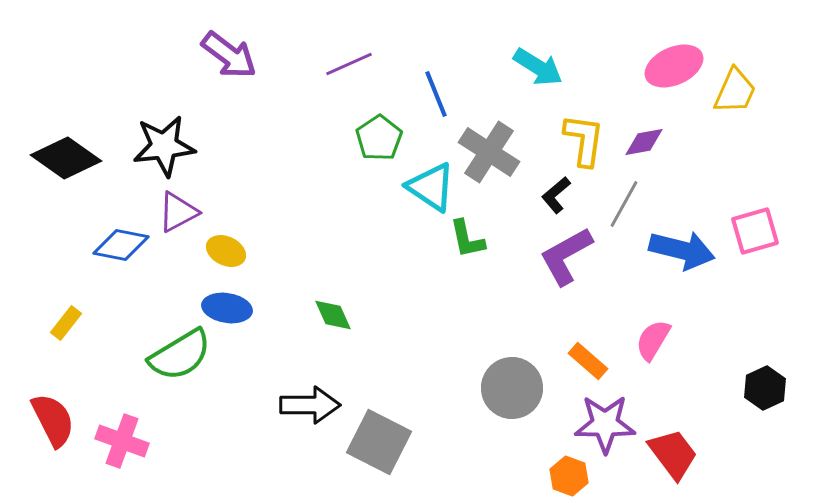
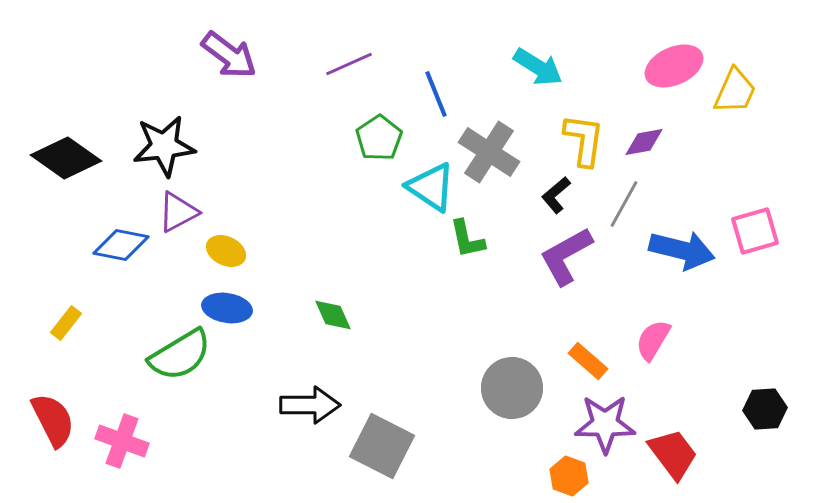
black hexagon: moved 21 px down; rotated 21 degrees clockwise
gray square: moved 3 px right, 4 px down
